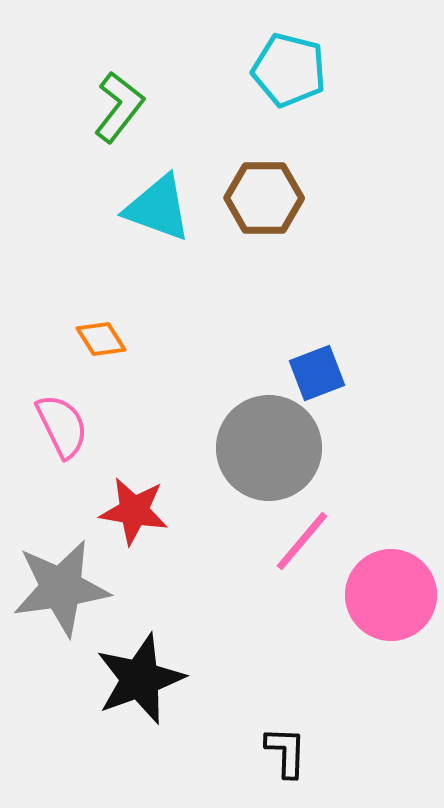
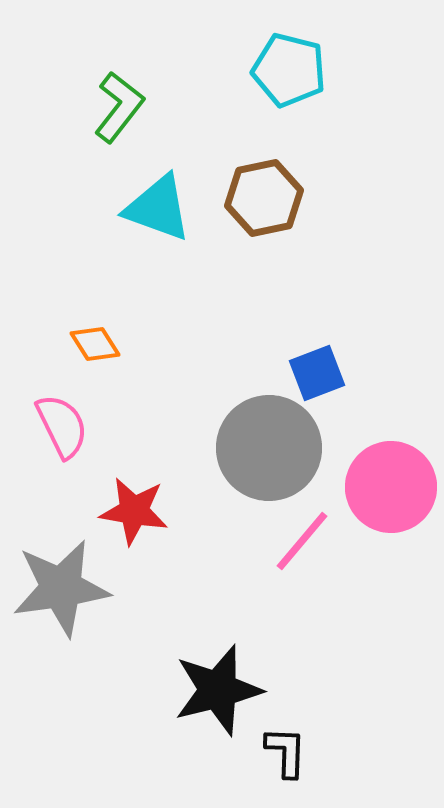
brown hexagon: rotated 12 degrees counterclockwise
orange diamond: moved 6 px left, 5 px down
pink circle: moved 108 px up
black star: moved 78 px right, 11 px down; rotated 6 degrees clockwise
